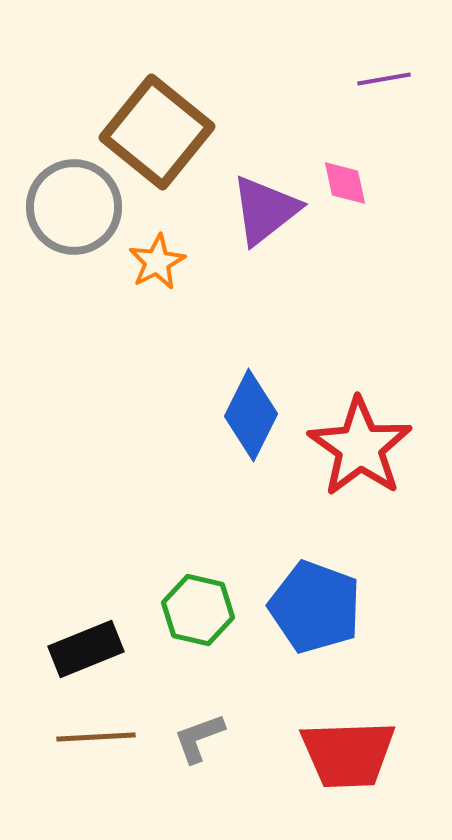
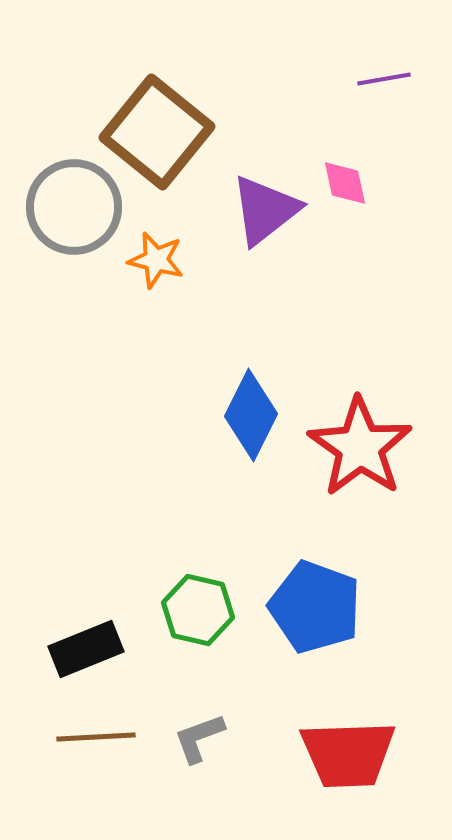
orange star: moved 1 px left, 2 px up; rotated 30 degrees counterclockwise
